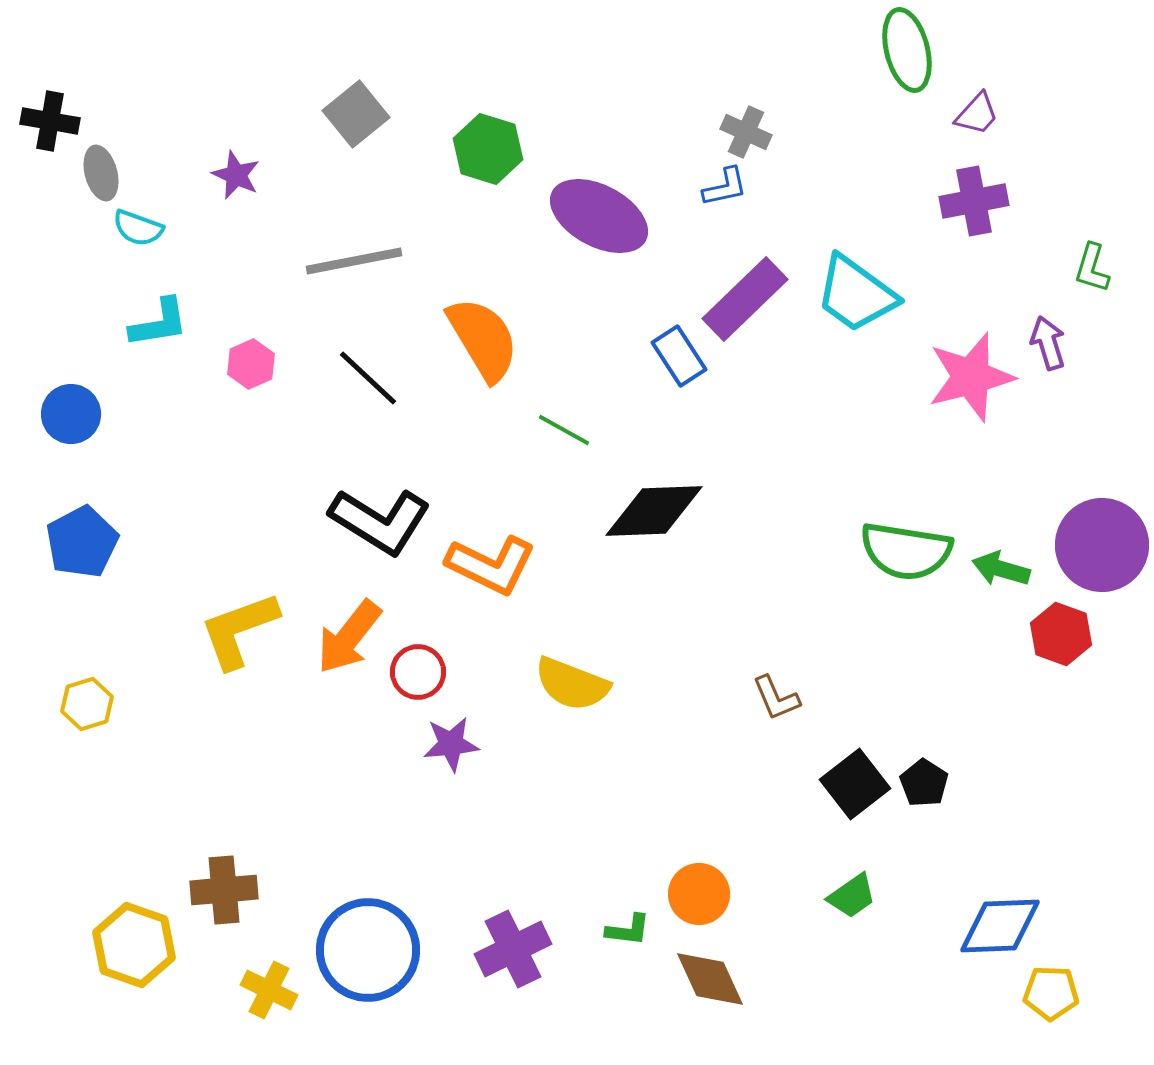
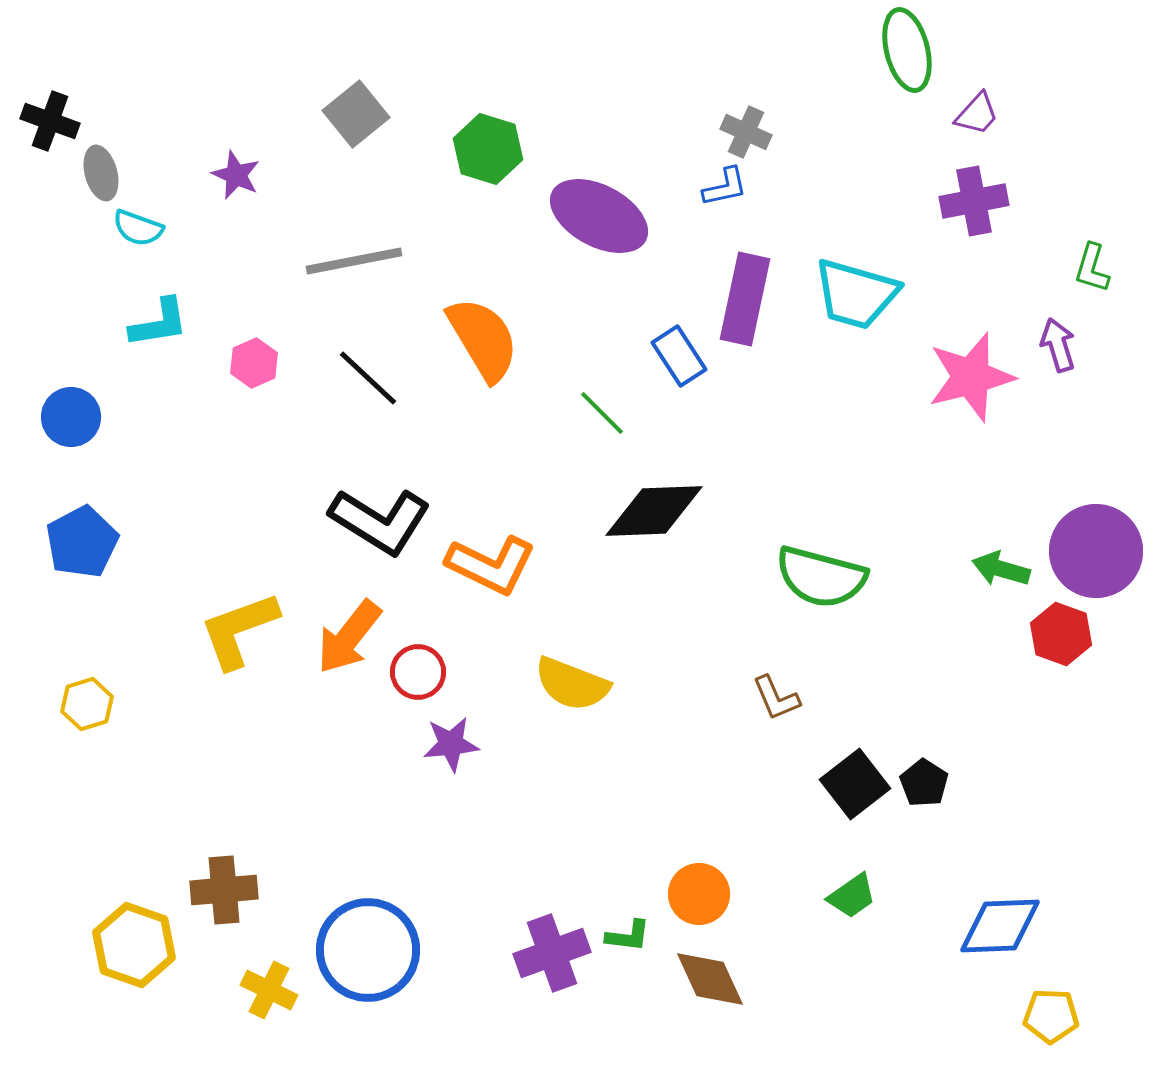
black cross at (50, 121): rotated 10 degrees clockwise
cyan trapezoid at (856, 294): rotated 20 degrees counterclockwise
purple rectangle at (745, 299): rotated 34 degrees counterclockwise
purple arrow at (1048, 343): moved 10 px right, 2 px down
pink hexagon at (251, 364): moved 3 px right, 1 px up
blue circle at (71, 414): moved 3 px down
green line at (564, 430): moved 38 px right, 17 px up; rotated 16 degrees clockwise
purple circle at (1102, 545): moved 6 px left, 6 px down
green semicircle at (906, 551): moved 85 px left, 26 px down; rotated 6 degrees clockwise
green L-shape at (628, 930): moved 6 px down
purple cross at (513, 949): moved 39 px right, 4 px down; rotated 6 degrees clockwise
yellow pentagon at (1051, 993): moved 23 px down
